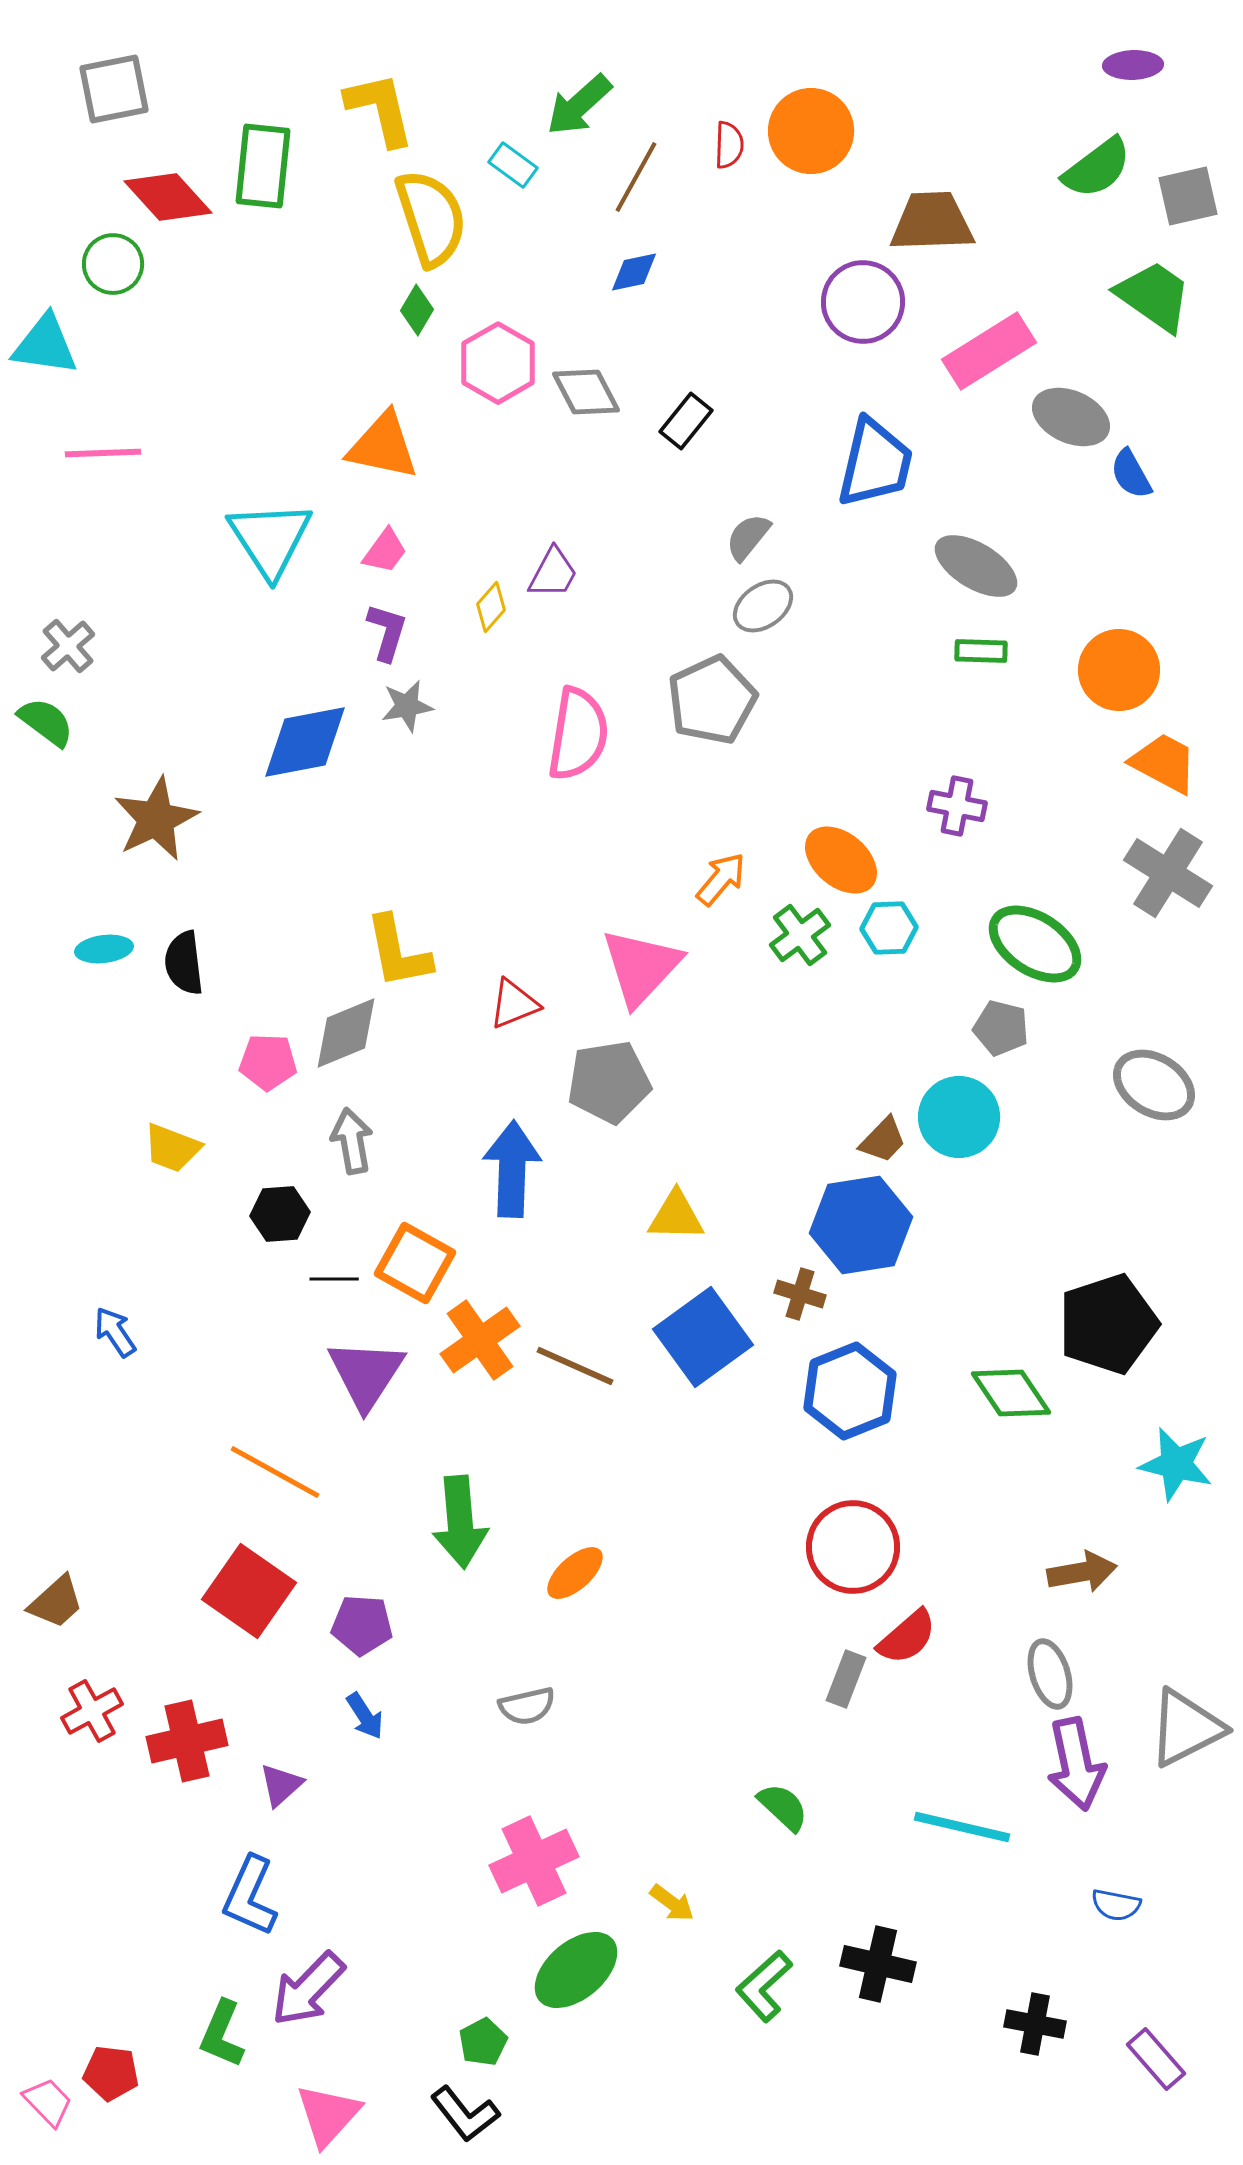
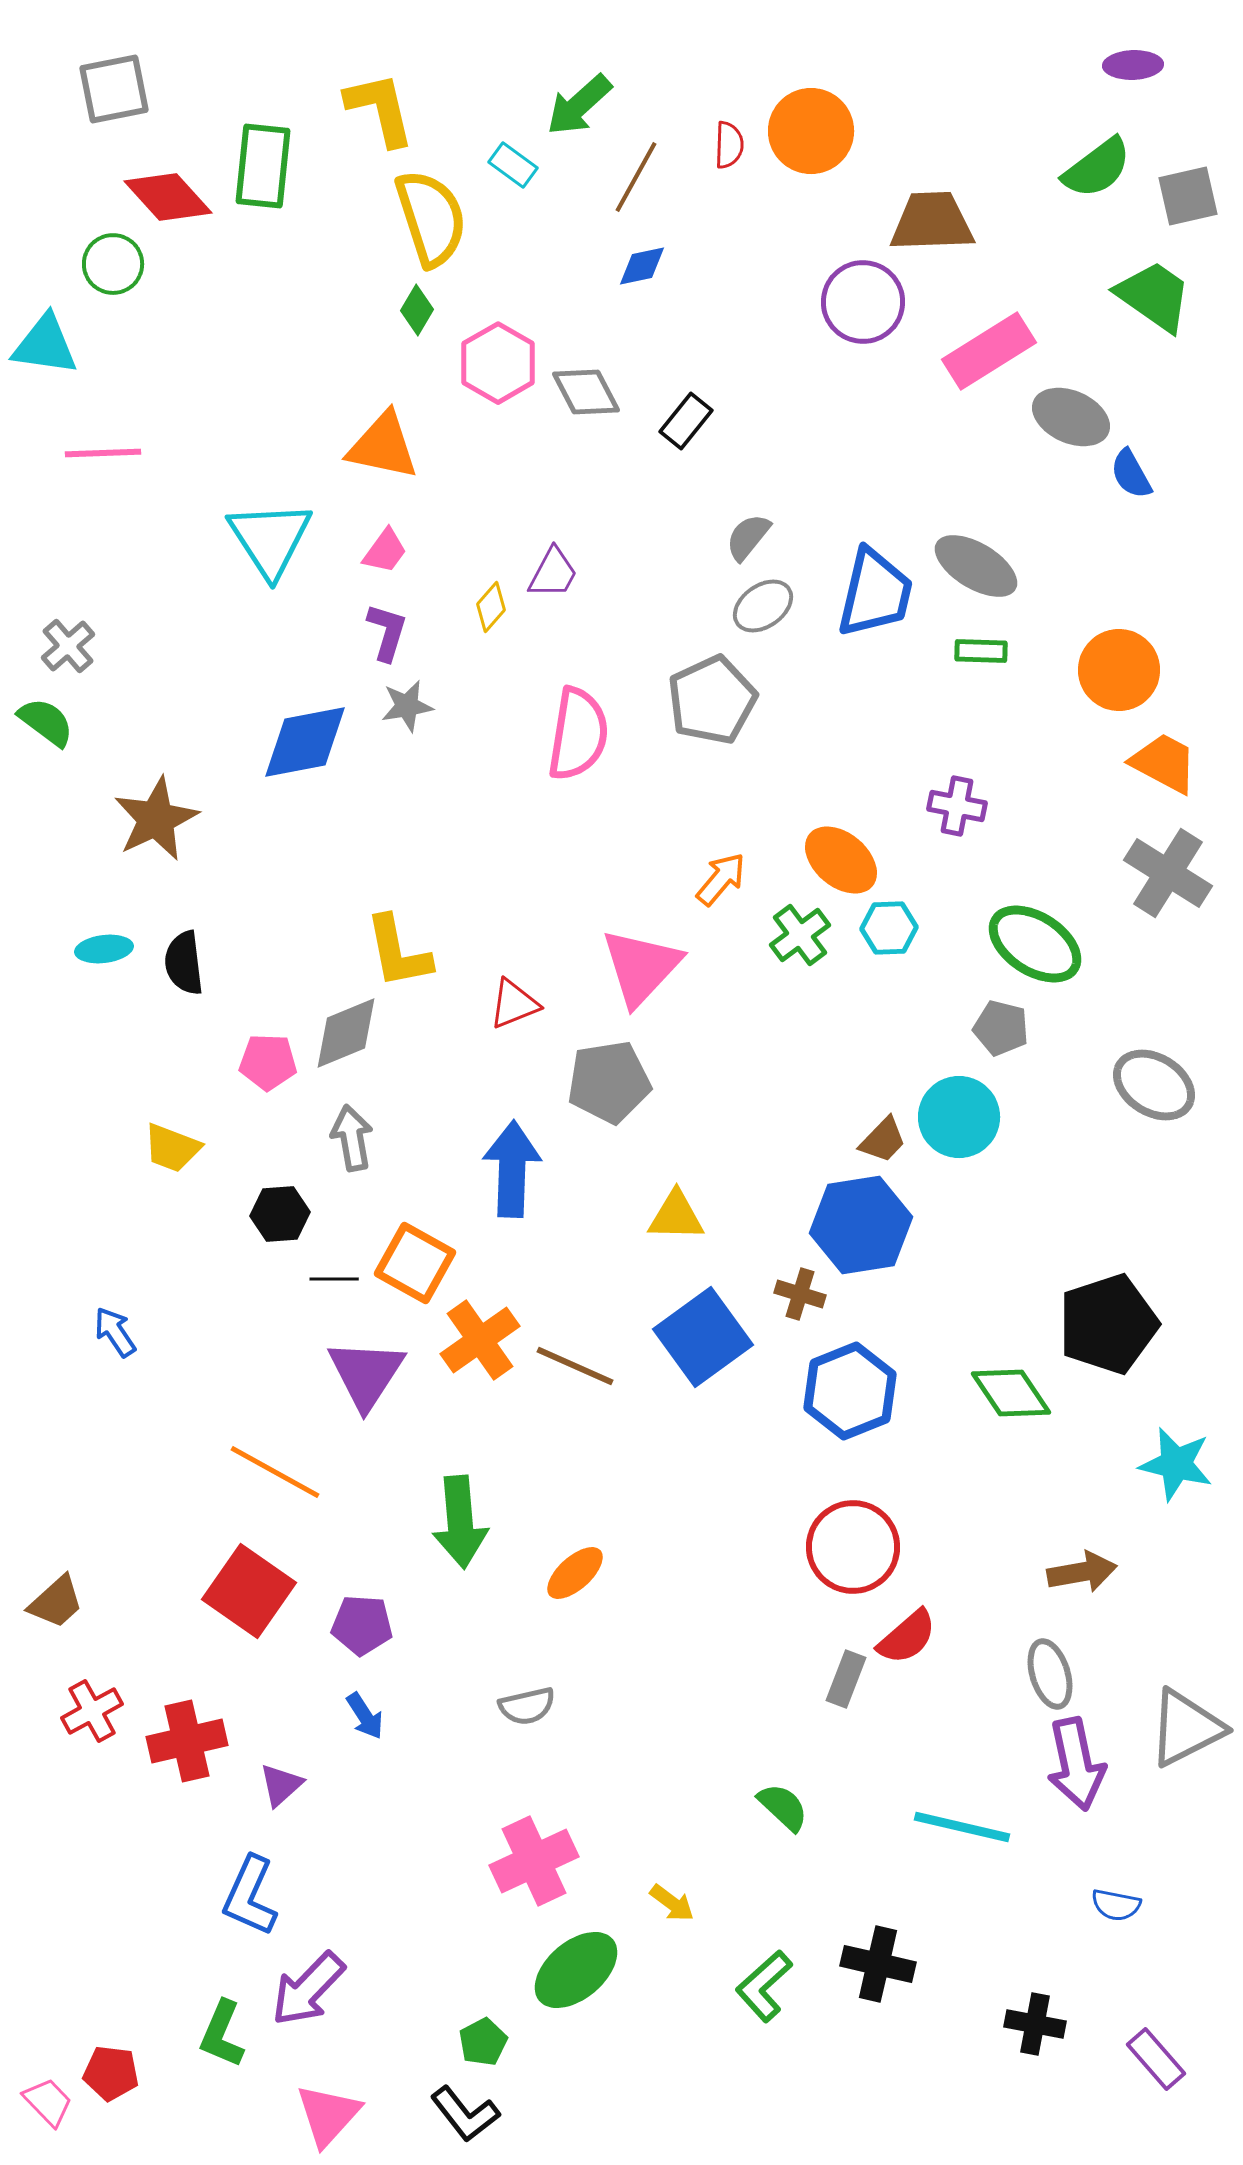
blue diamond at (634, 272): moved 8 px right, 6 px up
blue trapezoid at (875, 463): moved 130 px down
gray arrow at (352, 1141): moved 3 px up
